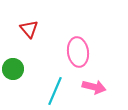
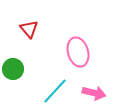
pink ellipse: rotated 8 degrees counterclockwise
pink arrow: moved 6 px down
cyan line: rotated 20 degrees clockwise
